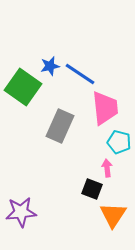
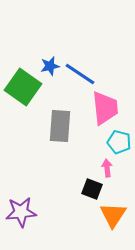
gray rectangle: rotated 20 degrees counterclockwise
